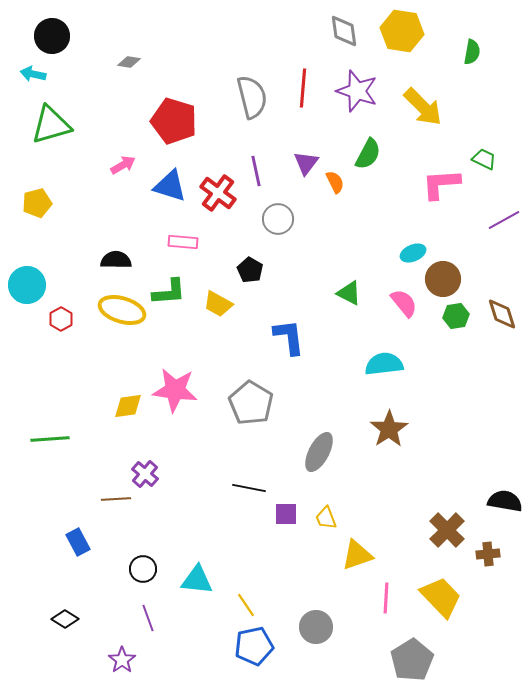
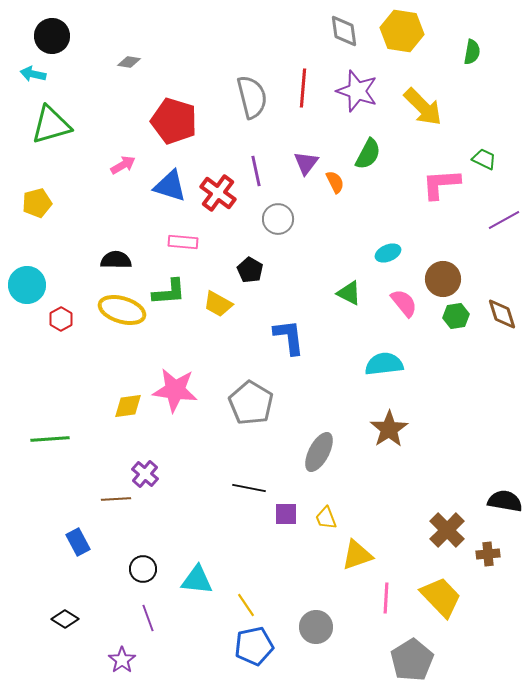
cyan ellipse at (413, 253): moved 25 px left
